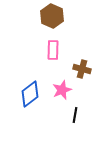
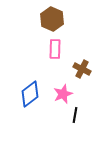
brown hexagon: moved 3 px down
pink rectangle: moved 2 px right, 1 px up
brown cross: rotated 12 degrees clockwise
pink star: moved 1 px right, 4 px down
